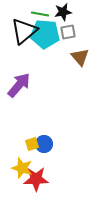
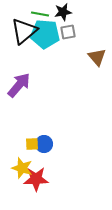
brown triangle: moved 17 px right
yellow square: rotated 16 degrees clockwise
